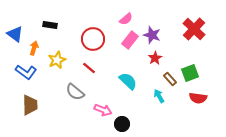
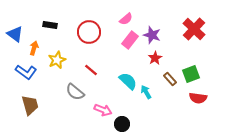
red circle: moved 4 px left, 7 px up
red line: moved 2 px right, 2 px down
green square: moved 1 px right, 1 px down
cyan arrow: moved 13 px left, 4 px up
brown trapezoid: rotated 15 degrees counterclockwise
